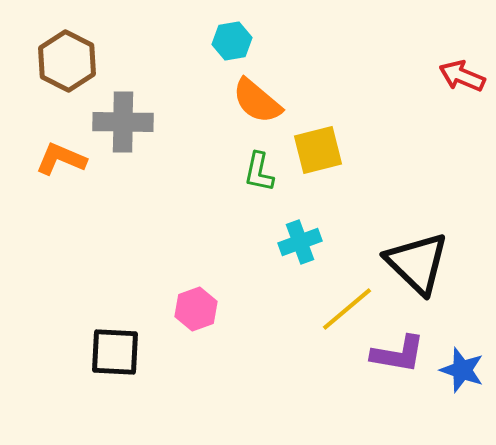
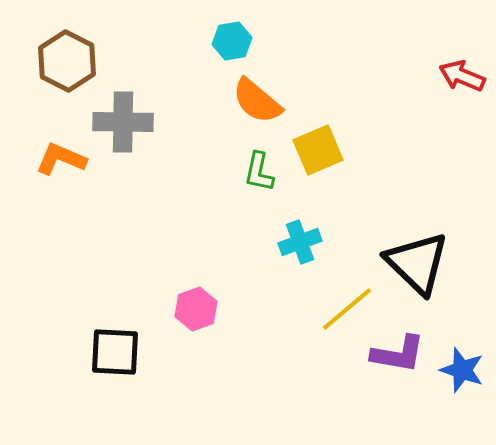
yellow square: rotated 9 degrees counterclockwise
